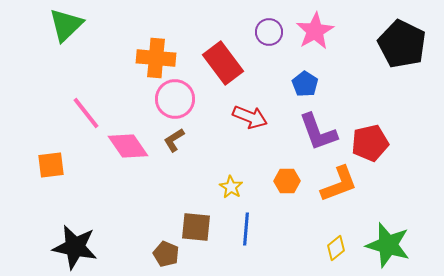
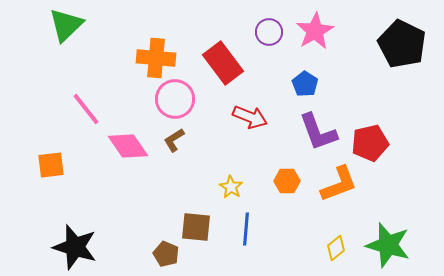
pink line: moved 4 px up
black star: rotated 6 degrees clockwise
